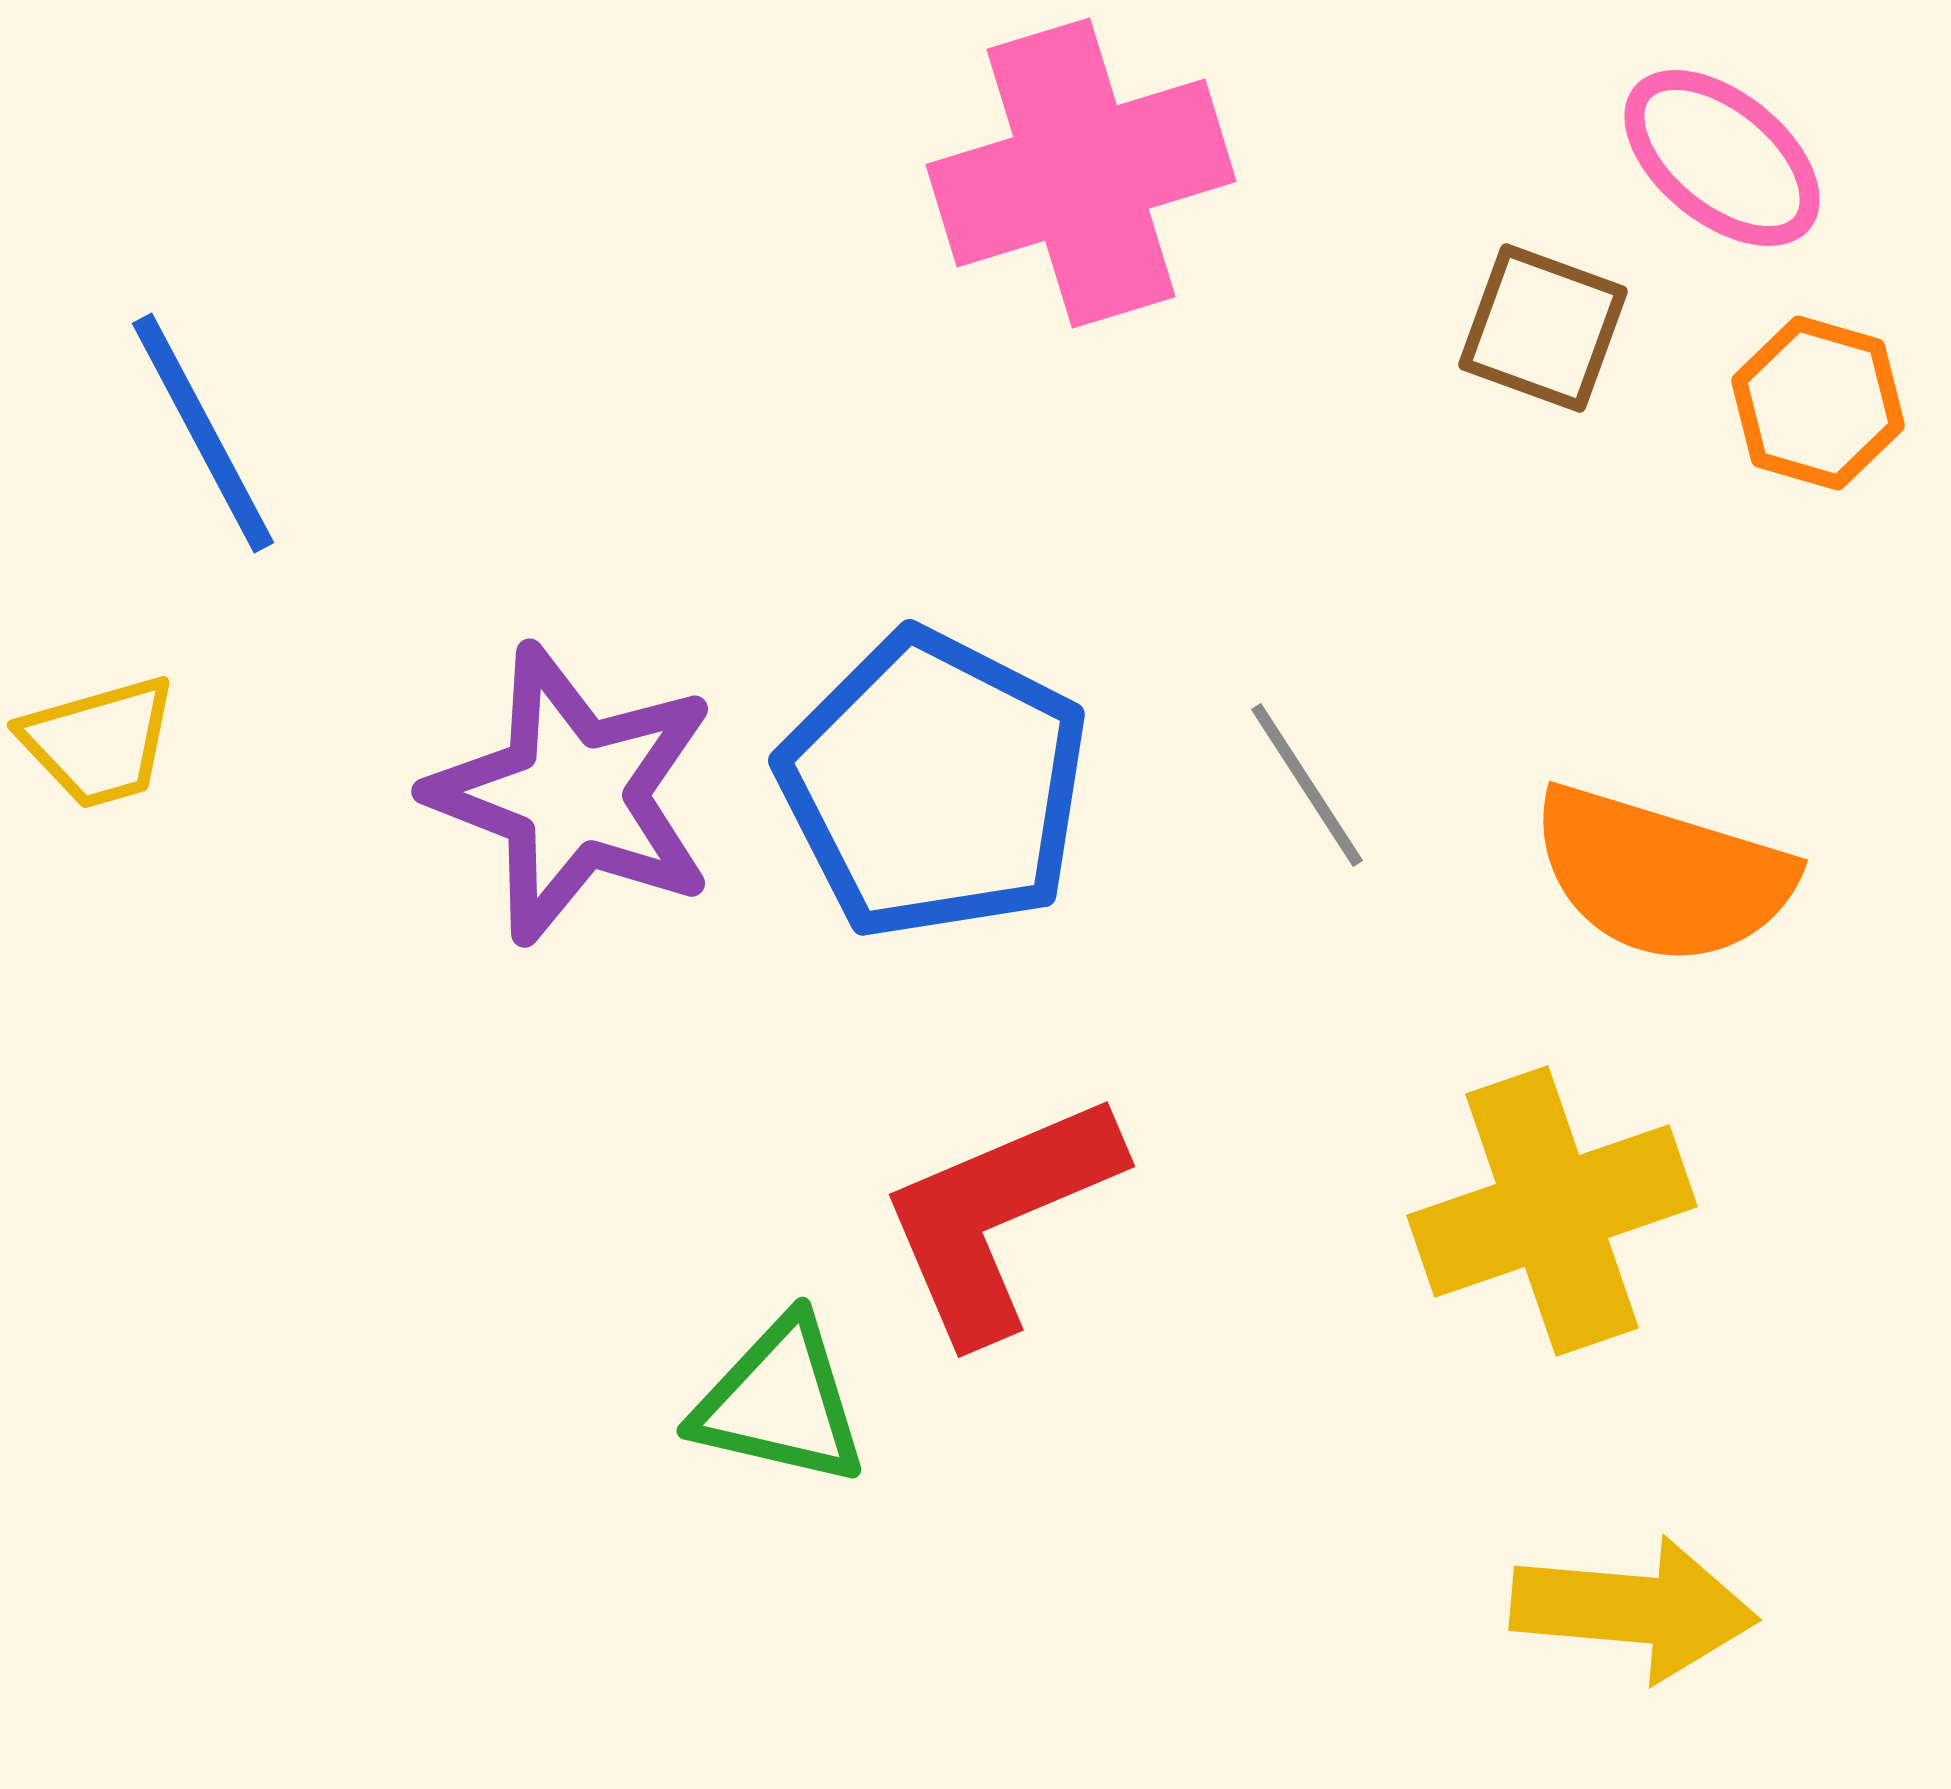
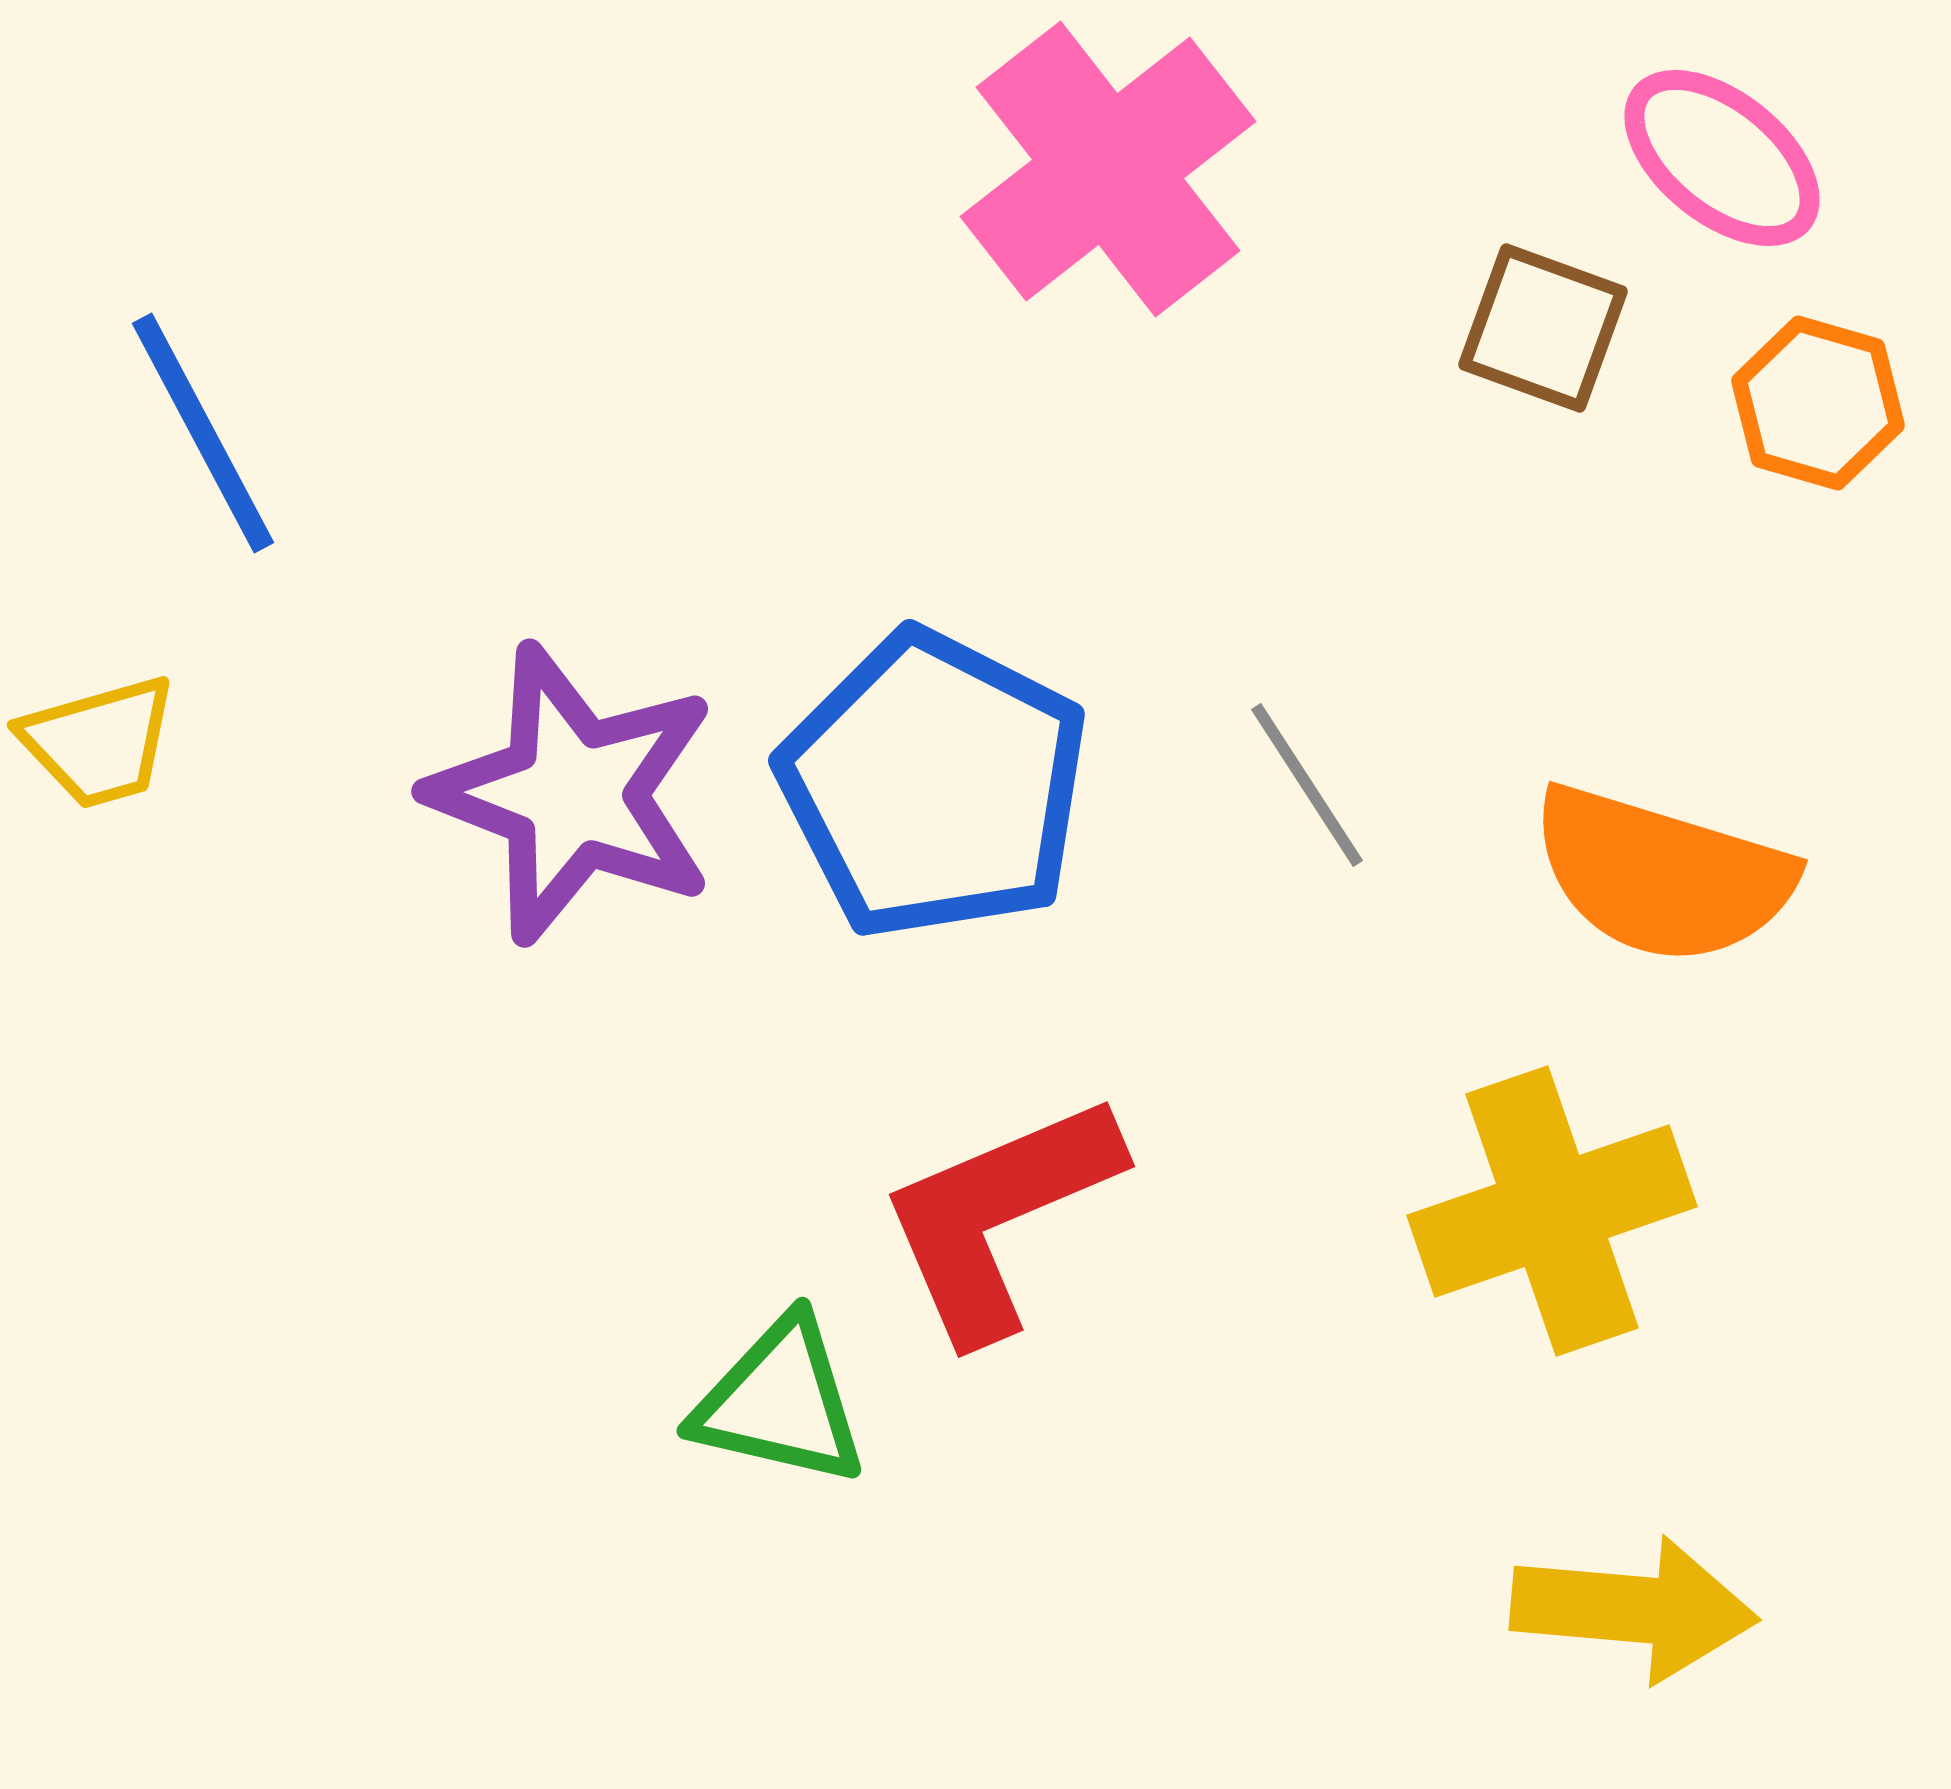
pink cross: moved 27 px right, 4 px up; rotated 21 degrees counterclockwise
